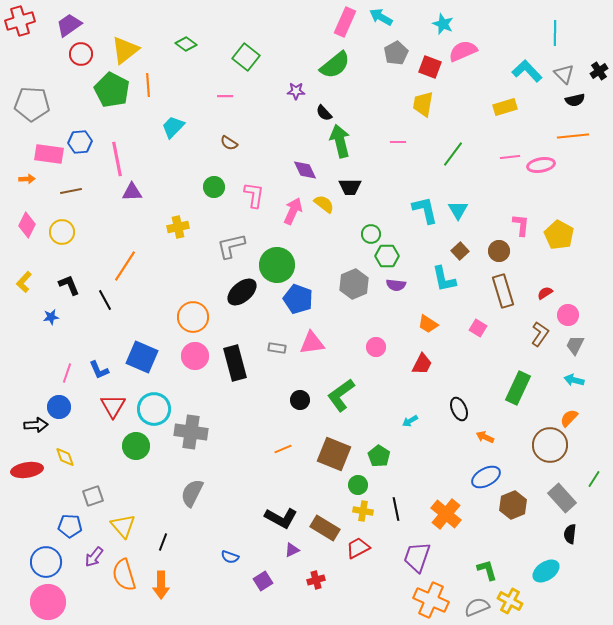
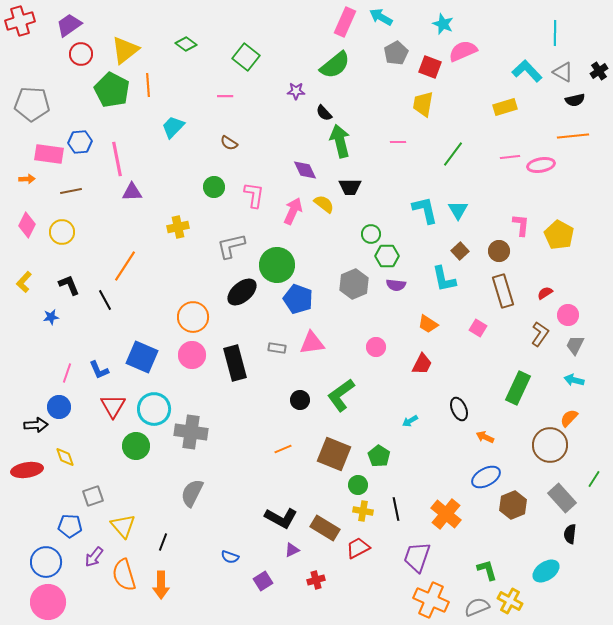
gray triangle at (564, 74): moved 1 px left, 2 px up; rotated 15 degrees counterclockwise
pink circle at (195, 356): moved 3 px left, 1 px up
